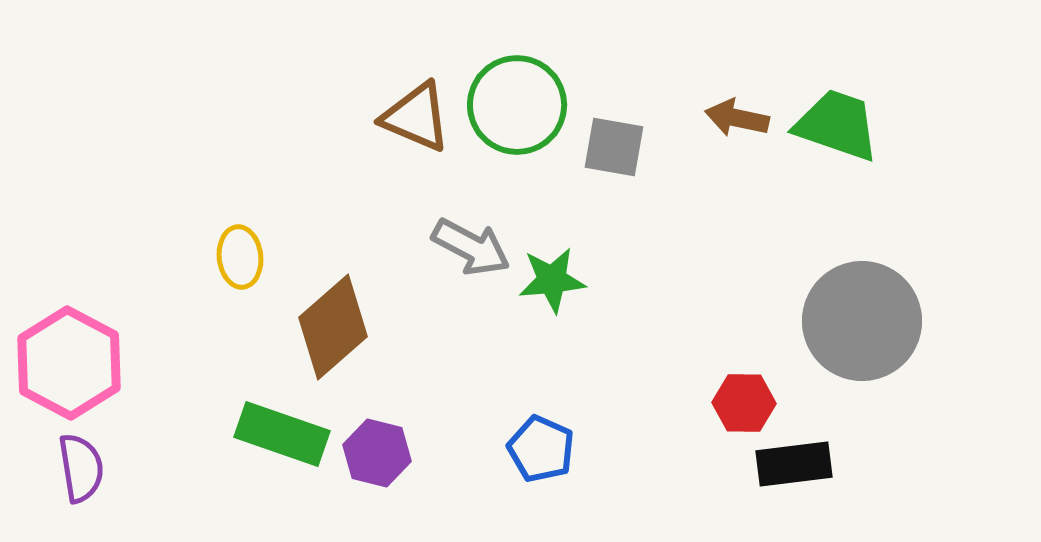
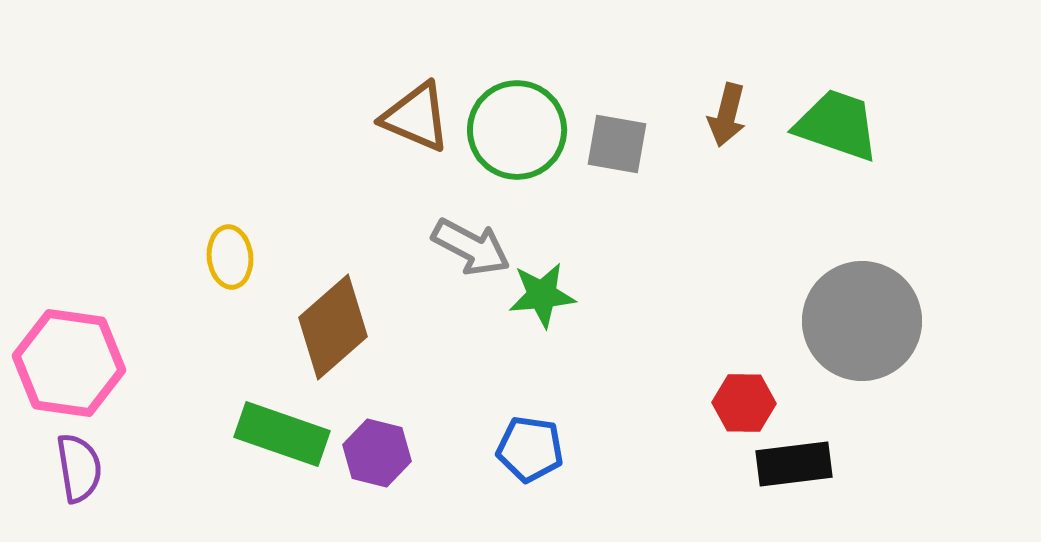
green circle: moved 25 px down
brown arrow: moved 10 px left, 3 px up; rotated 88 degrees counterclockwise
gray square: moved 3 px right, 3 px up
yellow ellipse: moved 10 px left
green star: moved 10 px left, 15 px down
pink hexagon: rotated 20 degrees counterclockwise
blue pentagon: moved 11 px left; rotated 16 degrees counterclockwise
purple semicircle: moved 2 px left
